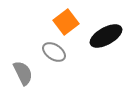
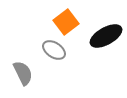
gray ellipse: moved 2 px up
